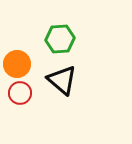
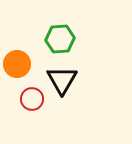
black triangle: rotated 20 degrees clockwise
red circle: moved 12 px right, 6 px down
